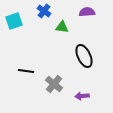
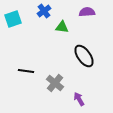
blue cross: rotated 16 degrees clockwise
cyan square: moved 1 px left, 2 px up
black ellipse: rotated 10 degrees counterclockwise
gray cross: moved 1 px right, 1 px up
purple arrow: moved 3 px left, 3 px down; rotated 64 degrees clockwise
